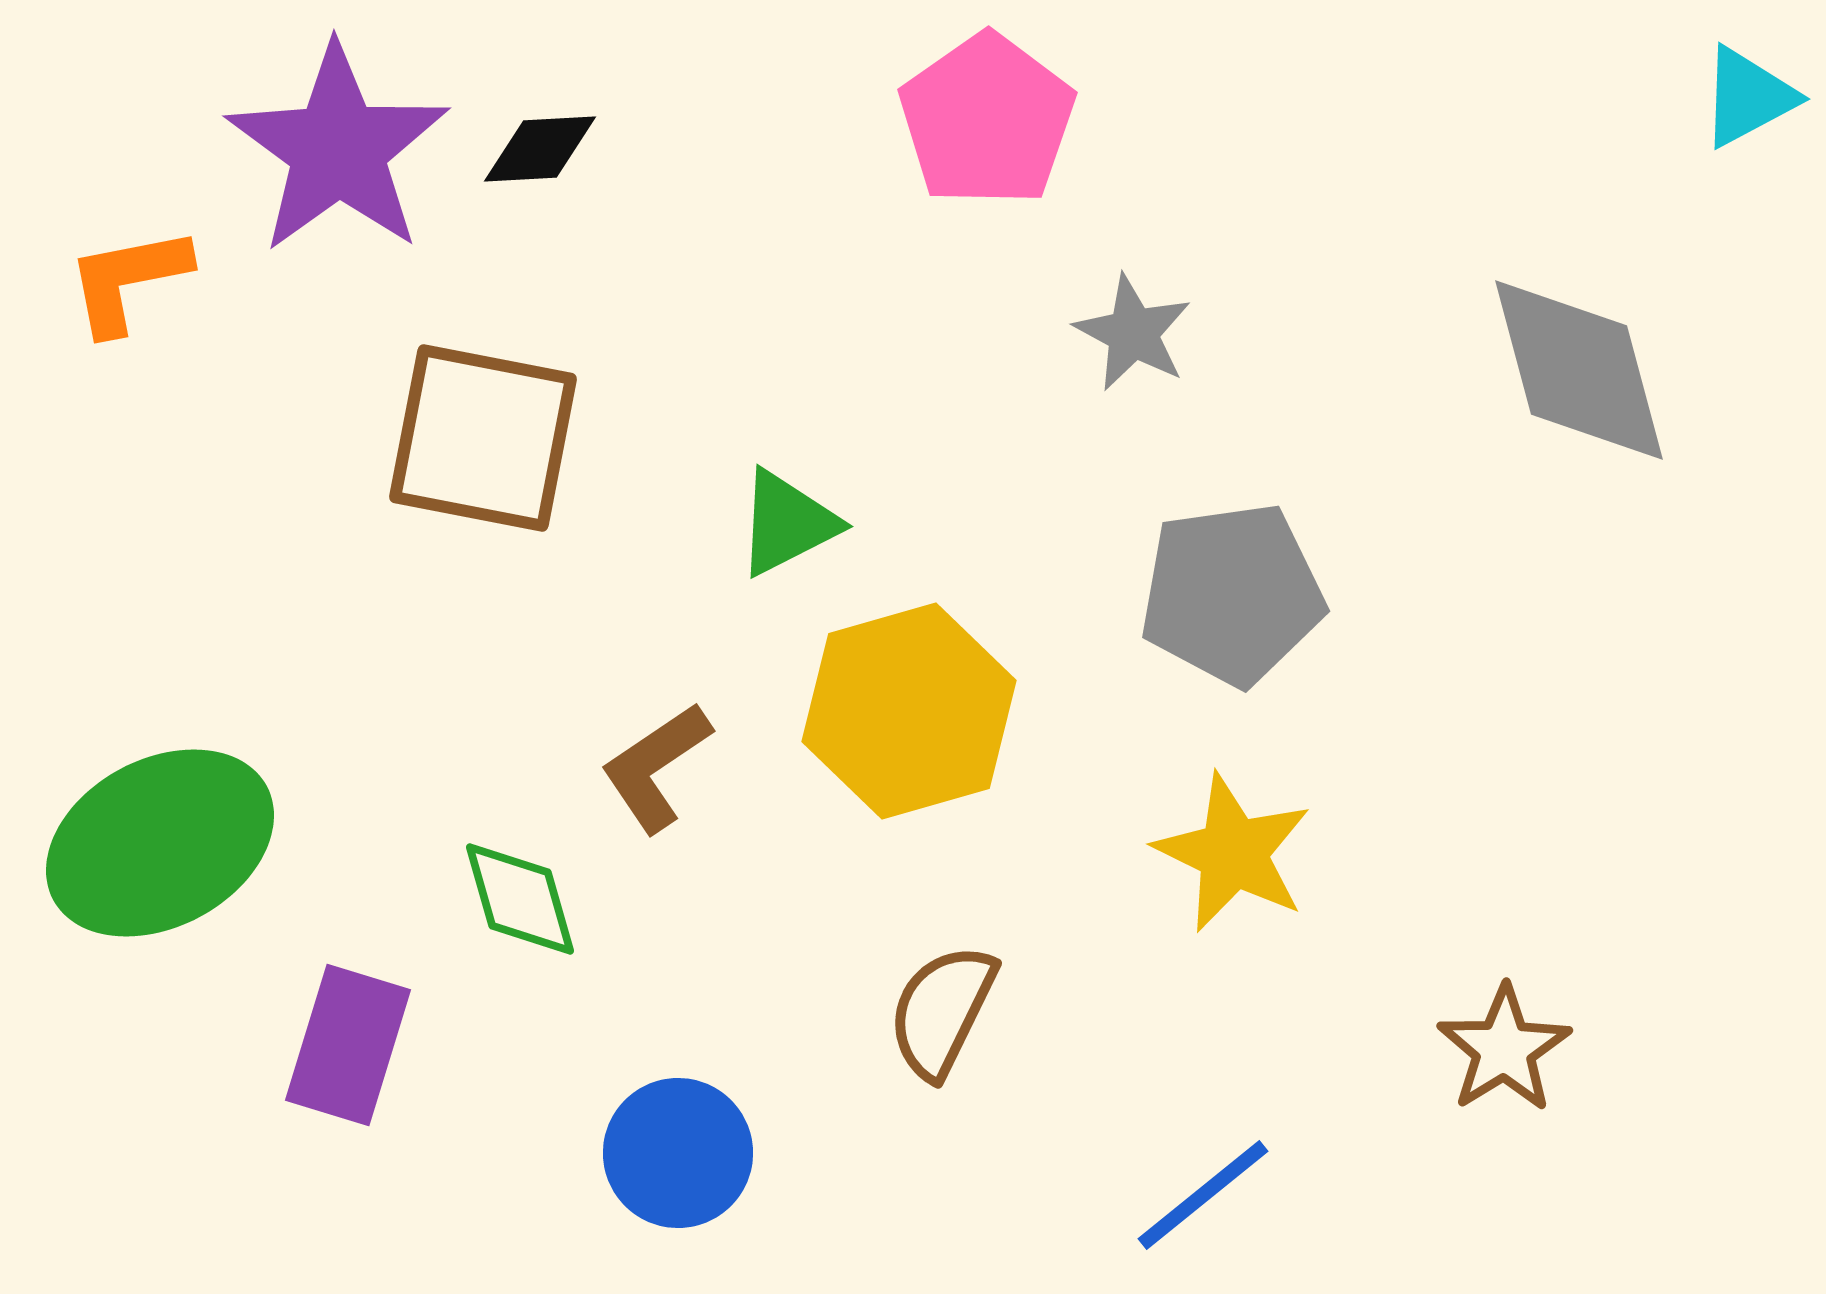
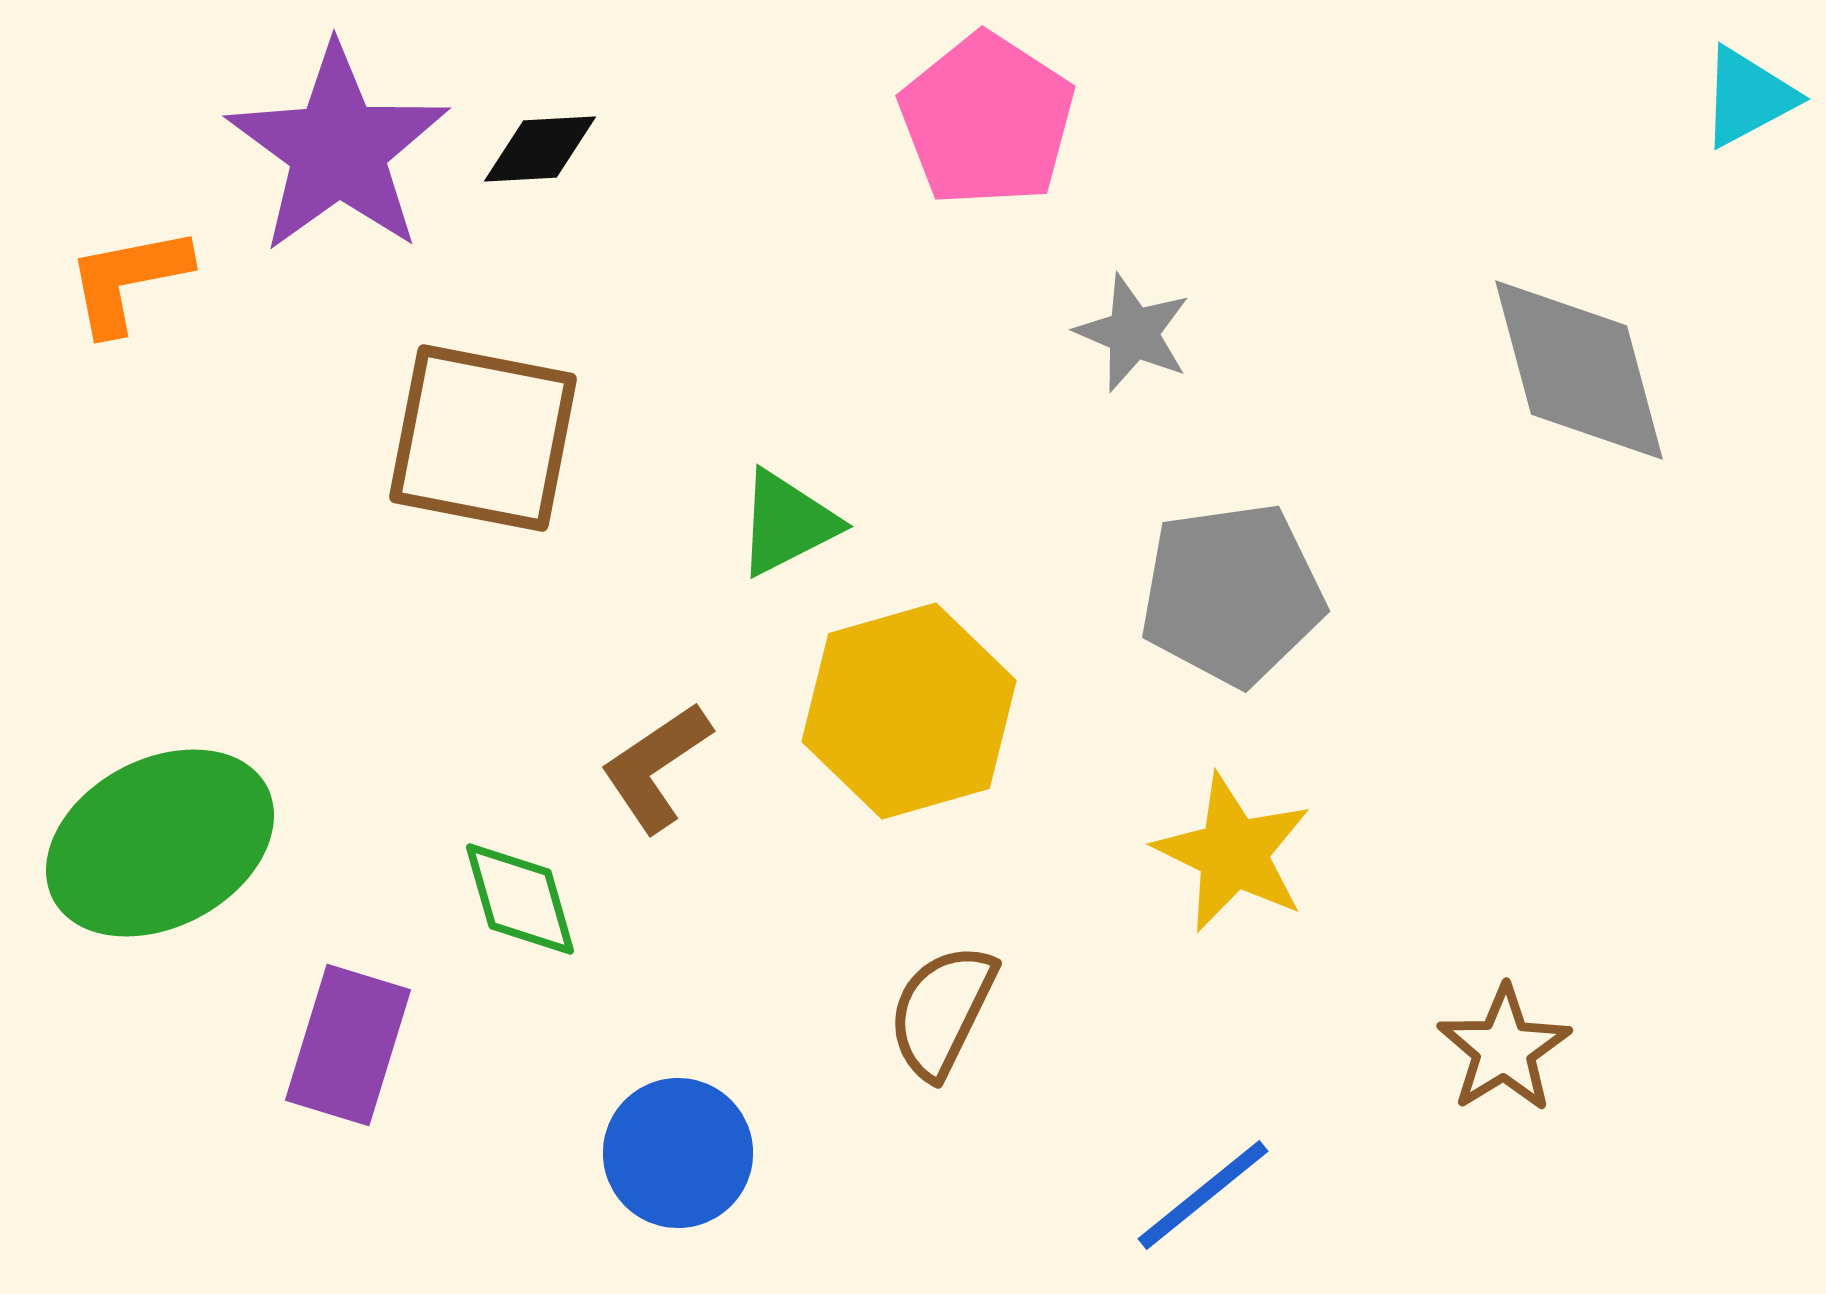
pink pentagon: rotated 4 degrees counterclockwise
gray star: rotated 5 degrees counterclockwise
